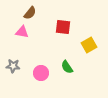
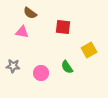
brown semicircle: rotated 88 degrees clockwise
yellow square: moved 5 px down
